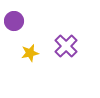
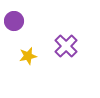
yellow star: moved 2 px left, 3 px down
